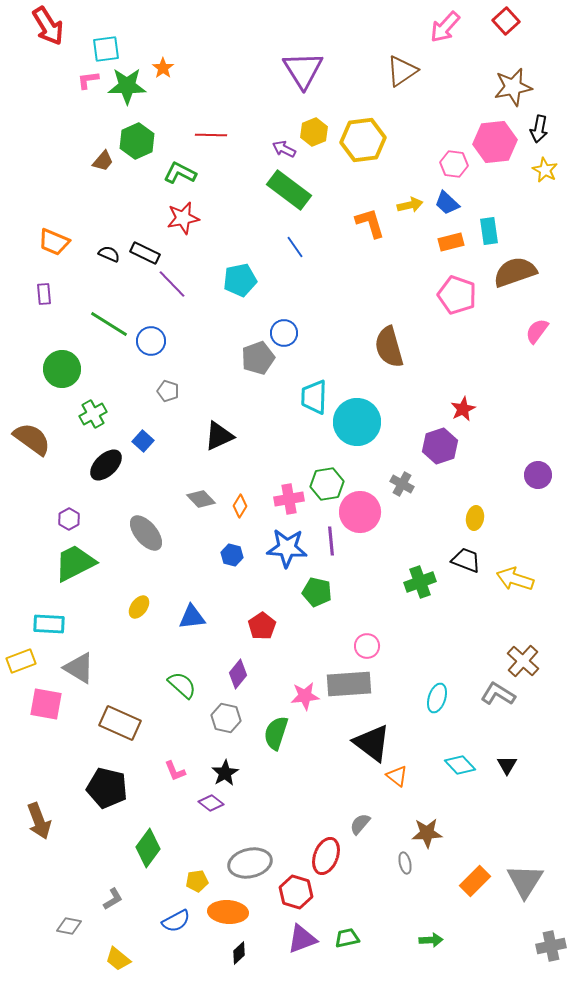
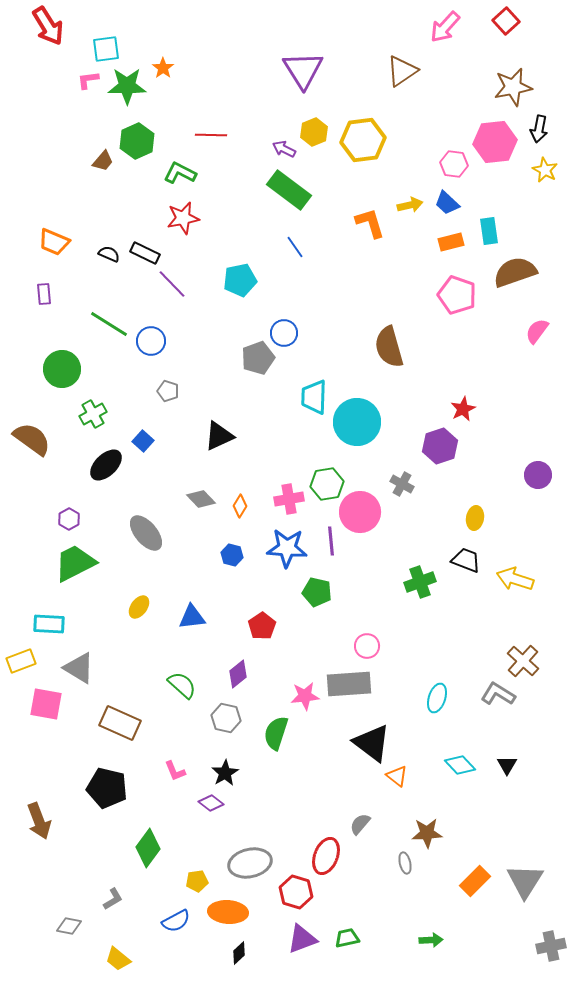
purple diamond at (238, 674): rotated 12 degrees clockwise
